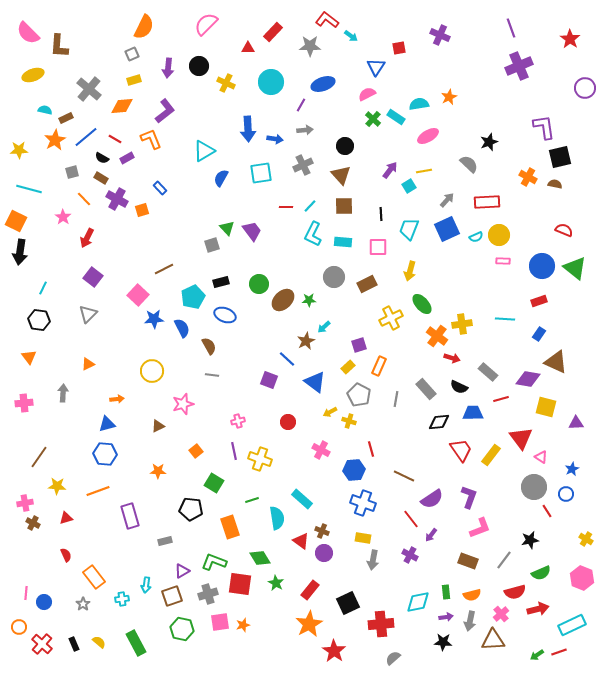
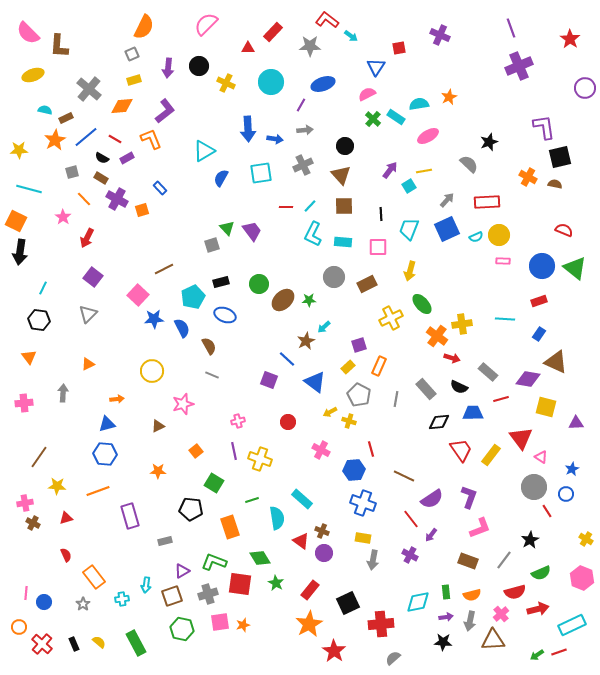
gray line at (212, 375): rotated 16 degrees clockwise
black star at (530, 540): rotated 18 degrees counterclockwise
